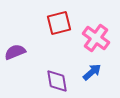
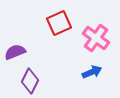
red square: rotated 10 degrees counterclockwise
blue arrow: rotated 18 degrees clockwise
purple diamond: moved 27 px left; rotated 35 degrees clockwise
